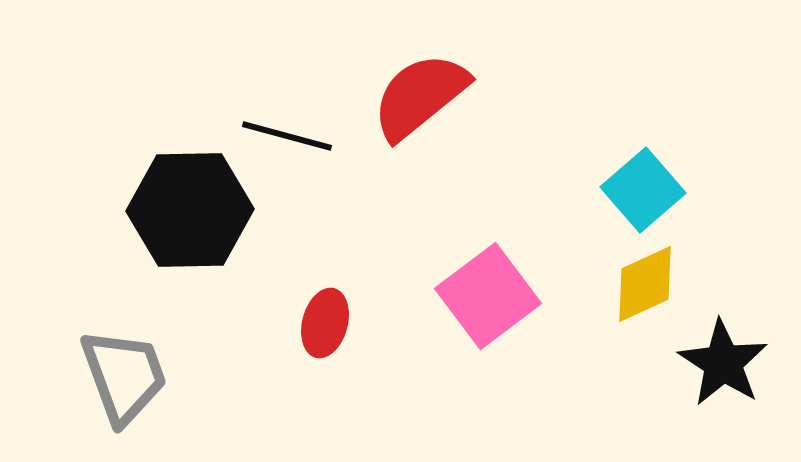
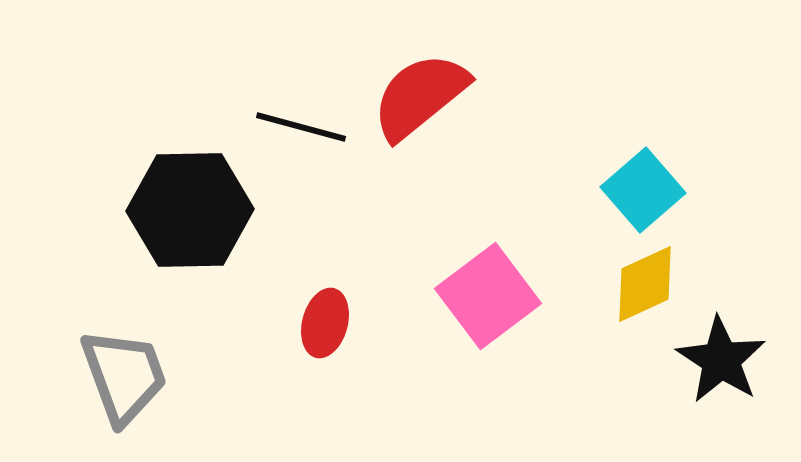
black line: moved 14 px right, 9 px up
black star: moved 2 px left, 3 px up
